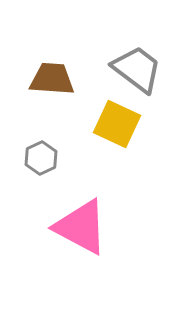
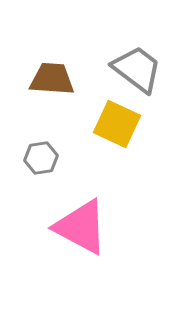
gray hexagon: rotated 16 degrees clockwise
